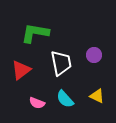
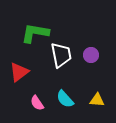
purple circle: moved 3 px left
white trapezoid: moved 8 px up
red triangle: moved 2 px left, 2 px down
yellow triangle: moved 4 px down; rotated 21 degrees counterclockwise
pink semicircle: rotated 35 degrees clockwise
